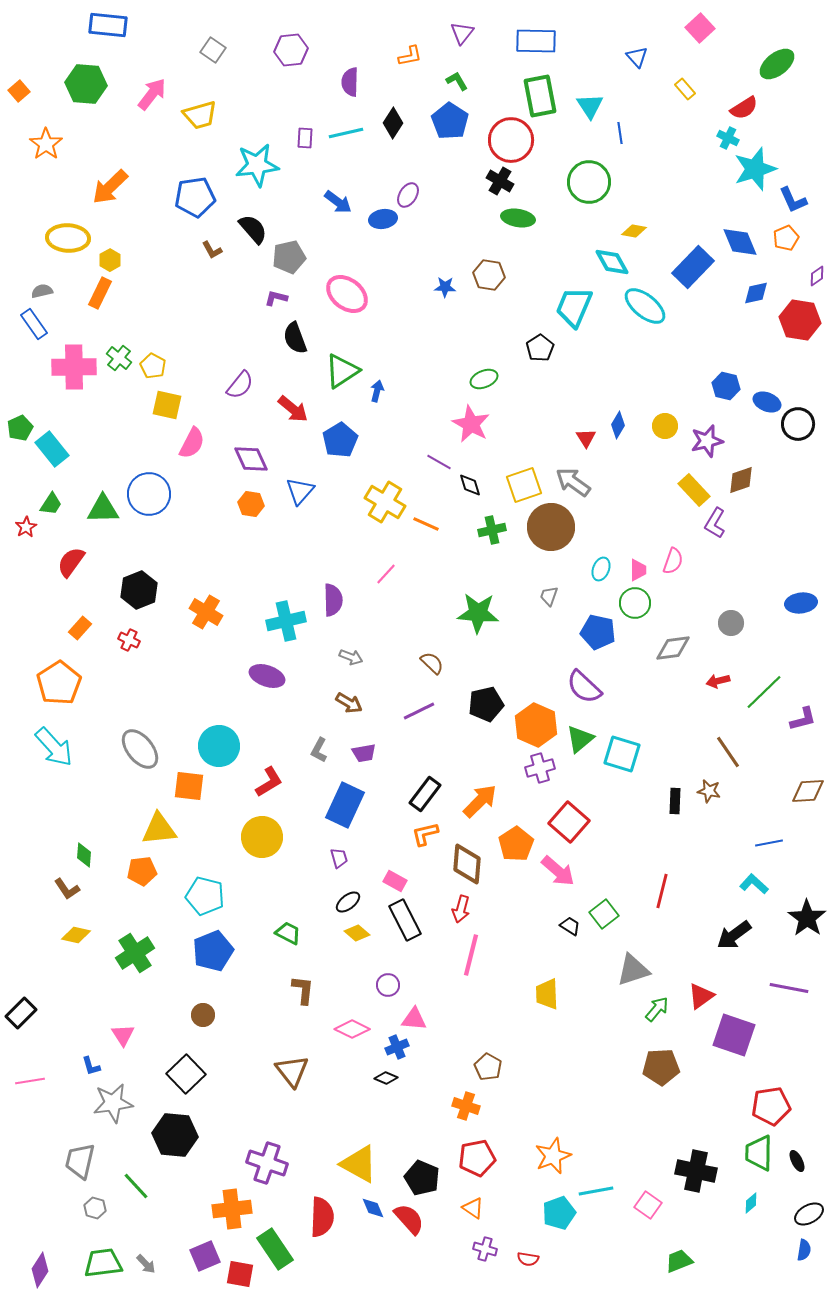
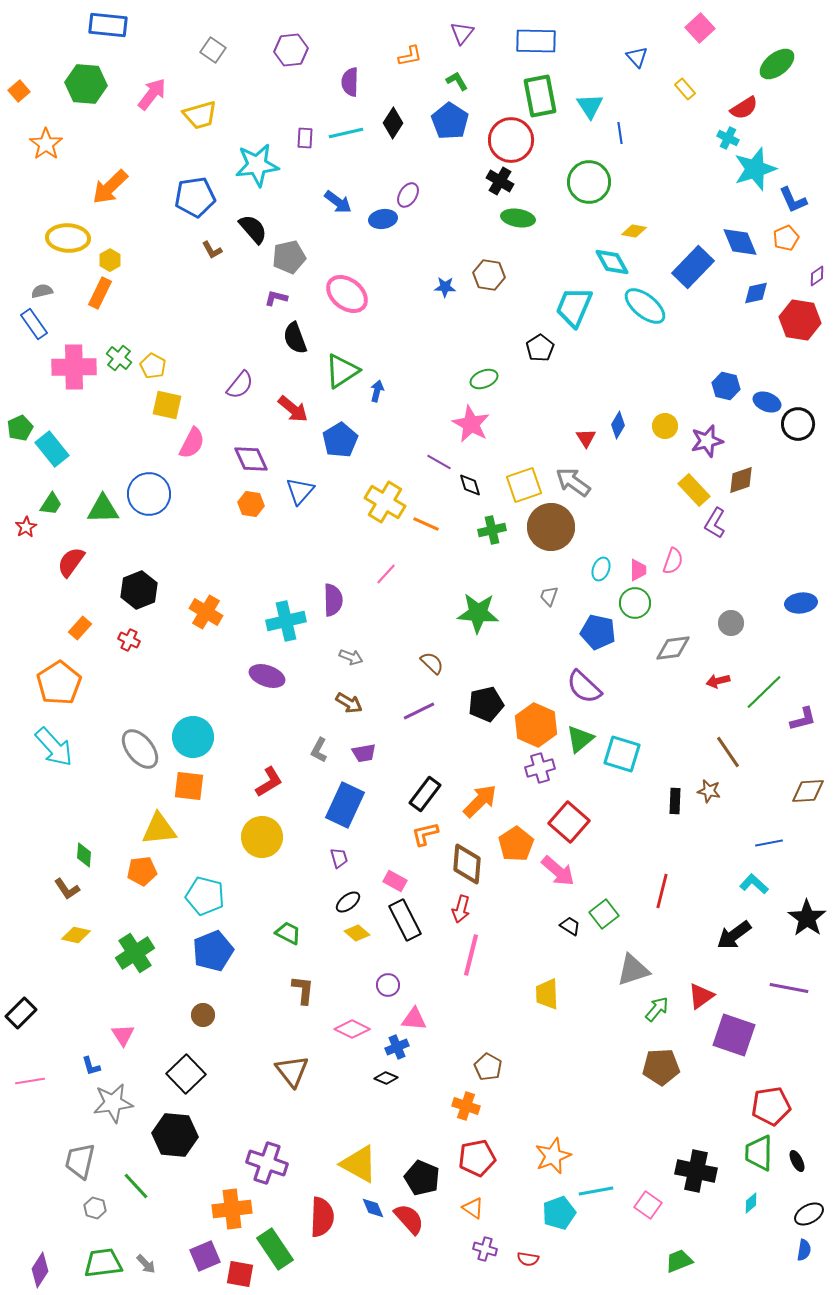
cyan circle at (219, 746): moved 26 px left, 9 px up
